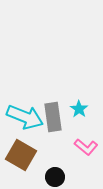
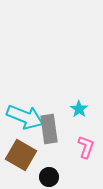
gray rectangle: moved 4 px left, 12 px down
pink L-shape: rotated 110 degrees counterclockwise
black circle: moved 6 px left
